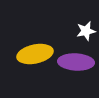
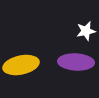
yellow ellipse: moved 14 px left, 11 px down
